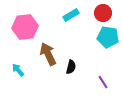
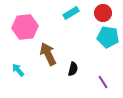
cyan rectangle: moved 2 px up
black semicircle: moved 2 px right, 2 px down
